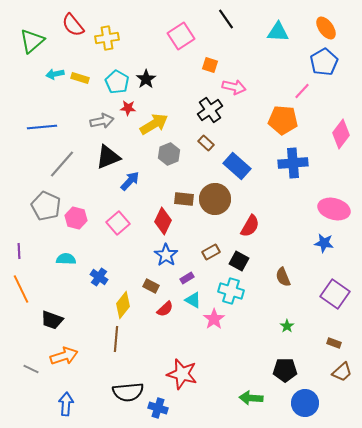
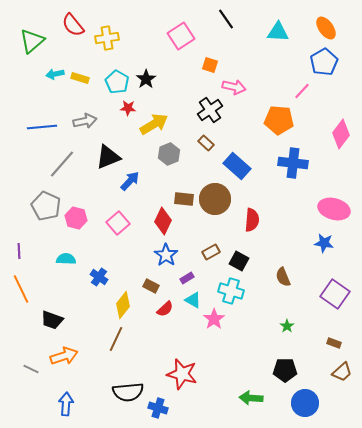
orange pentagon at (283, 120): moved 4 px left
gray arrow at (102, 121): moved 17 px left
blue cross at (293, 163): rotated 12 degrees clockwise
red semicircle at (250, 226): moved 2 px right, 6 px up; rotated 25 degrees counterclockwise
brown line at (116, 339): rotated 20 degrees clockwise
